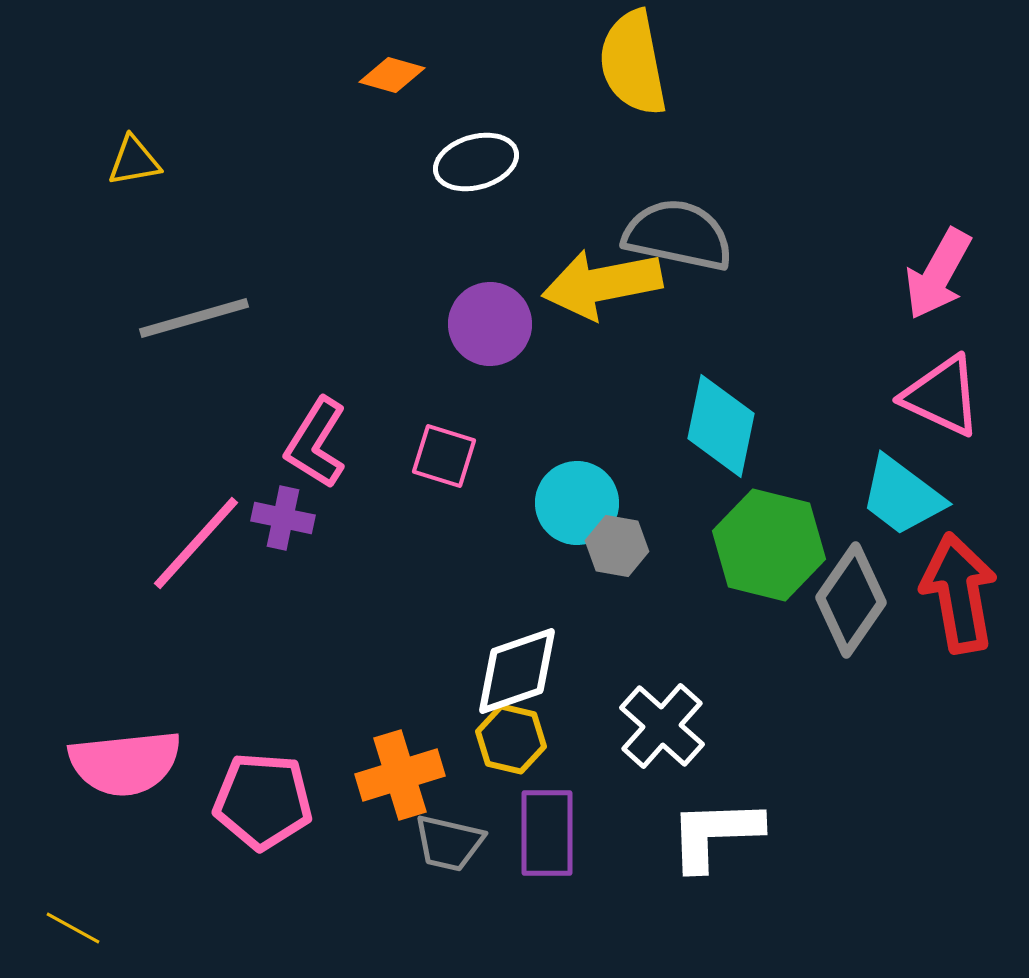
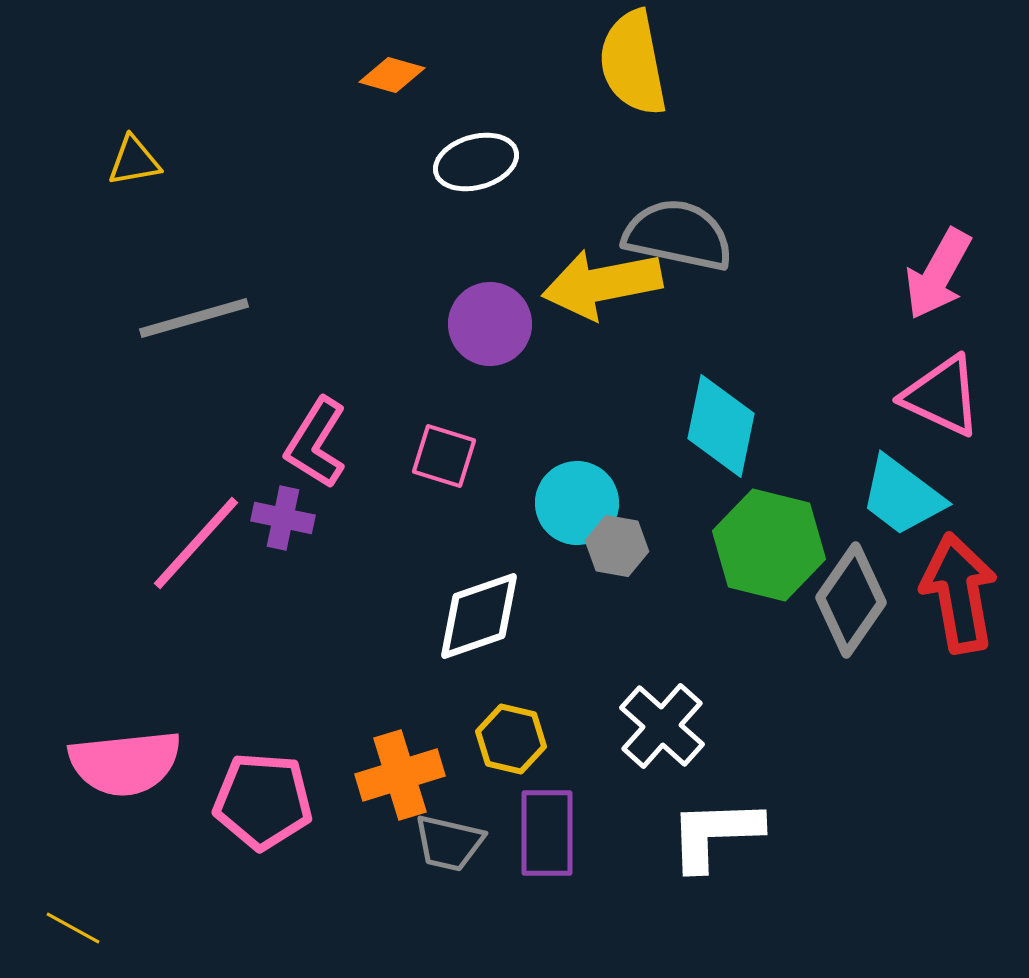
white diamond: moved 38 px left, 55 px up
